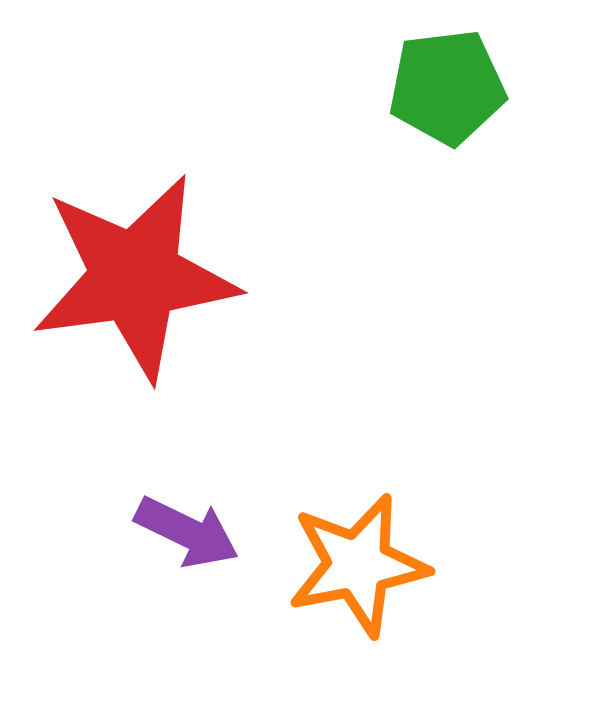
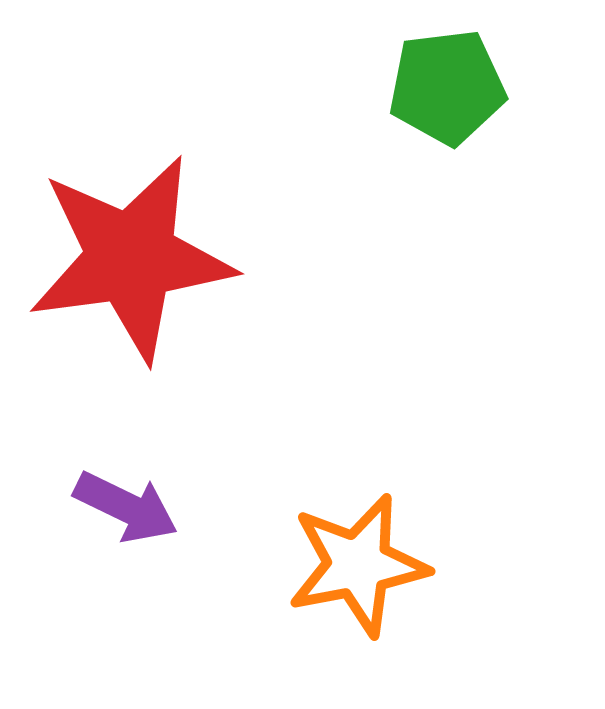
red star: moved 4 px left, 19 px up
purple arrow: moved 61 px left, 25 px up
